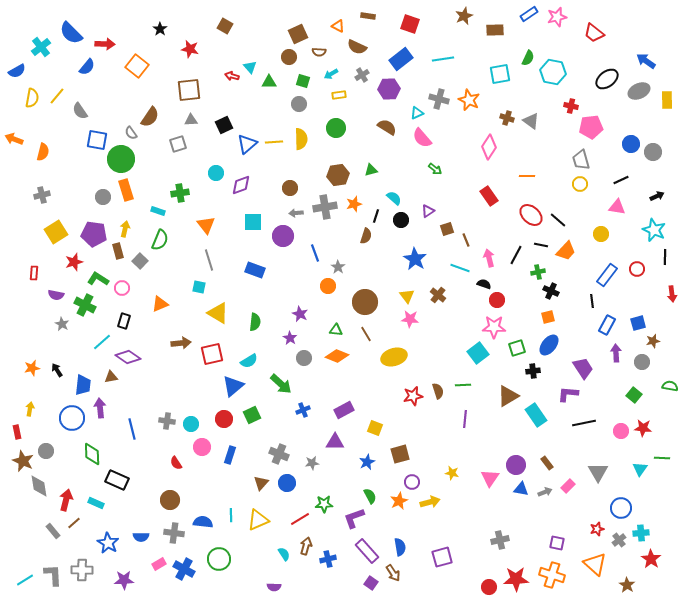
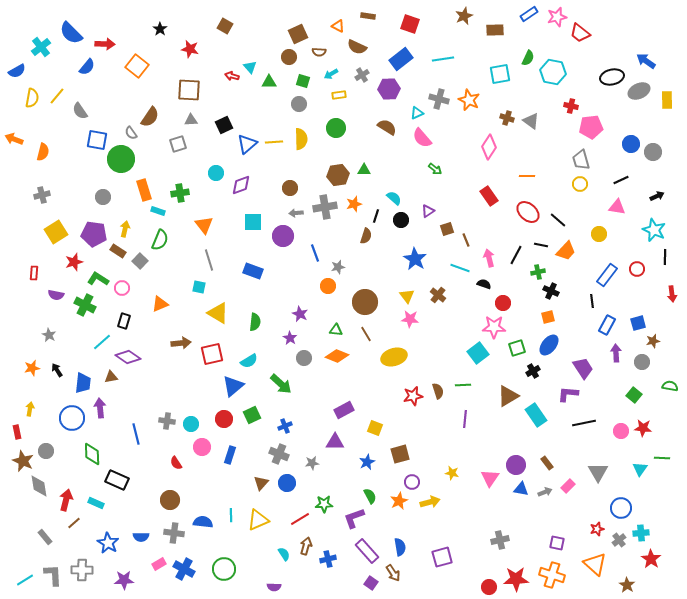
red trapezoid at (594, 33): moved 14 px left
black ellipse at (607, 79): moved 5 px right, 2 px up; rotated 25 degrees clockwise
brown square at (189, 90): rotated 10 degrees clockwise
green triangle at (371, 170): moved 7 px left; rotated 16 degrees clockwise
orange rectangle at (126, 190): moved 18 px right
red ellipse at (531, 215): moved 3 px left, 3 px up
orange triangle at (206, 225): moved 2 px left
yellow circle at (601, 234): moved 2 px left
brown rectangle at (118, 251): rotated 42 degrees counterclockwise
gray star at (338, 267): rotated 24 degrees clockwise
blue rectangle at (255, 270): moved 2 px left, 1 px down
red circle at (497, 300): moved 6 px right, 3 px down
gray star at (62, 324): moved 13 px left, 11 px down
black cross at (533, 371): rotated 24 degrees counterclockwise
blue trapezoid at (83, 385): moved 2 px up
blue cross at (303, 410): moved 18 px left, 16 px down
blue line at (132, 429): moved 4 px right, 5 px down
gray rectangle at (53, 531): moved 8 px left, 6 px down
green circle at (219, 559): moved 5 px right, 10 px down
